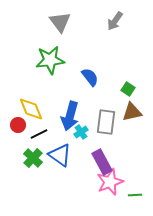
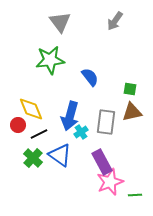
green square: moved 2 px right; rotated 24 degrees counterclockwise
